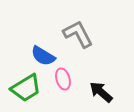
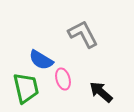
gray L-shape: moved 5 px right
blue semicircle: moved 2 px left, 4 px down
green trapezoid: rotated 72 degrees counterclockwise
